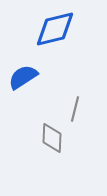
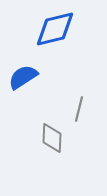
gray line: moved 4 px right
